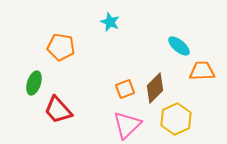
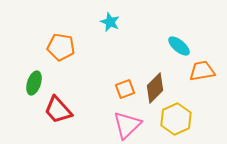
orange trapezoid: rotated 8 degrees counterclockwise
